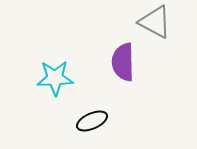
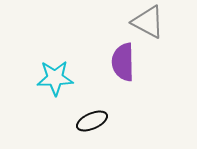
gray triangle: moved 7 px left
